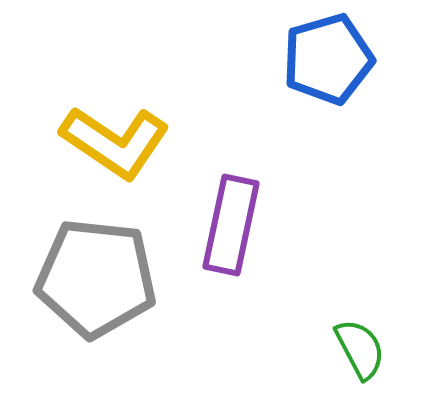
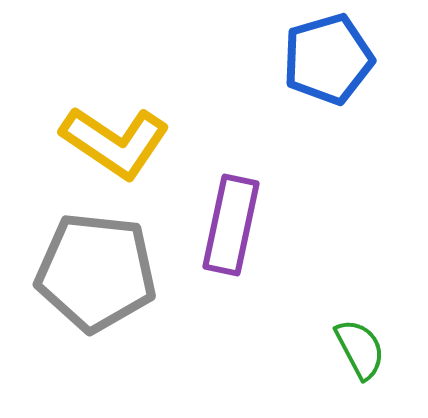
gray pentagon: moved 6 px up
